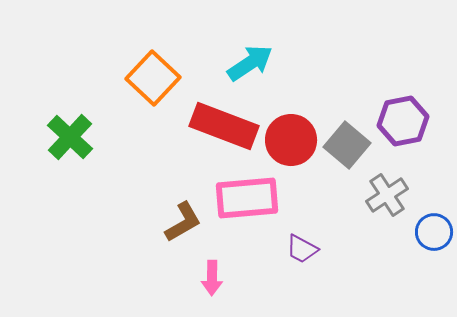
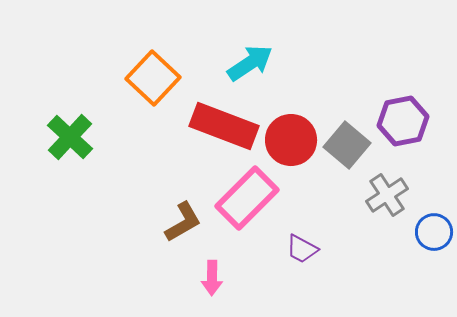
pink rectangle: rotated 40 degrees counterclockwise
